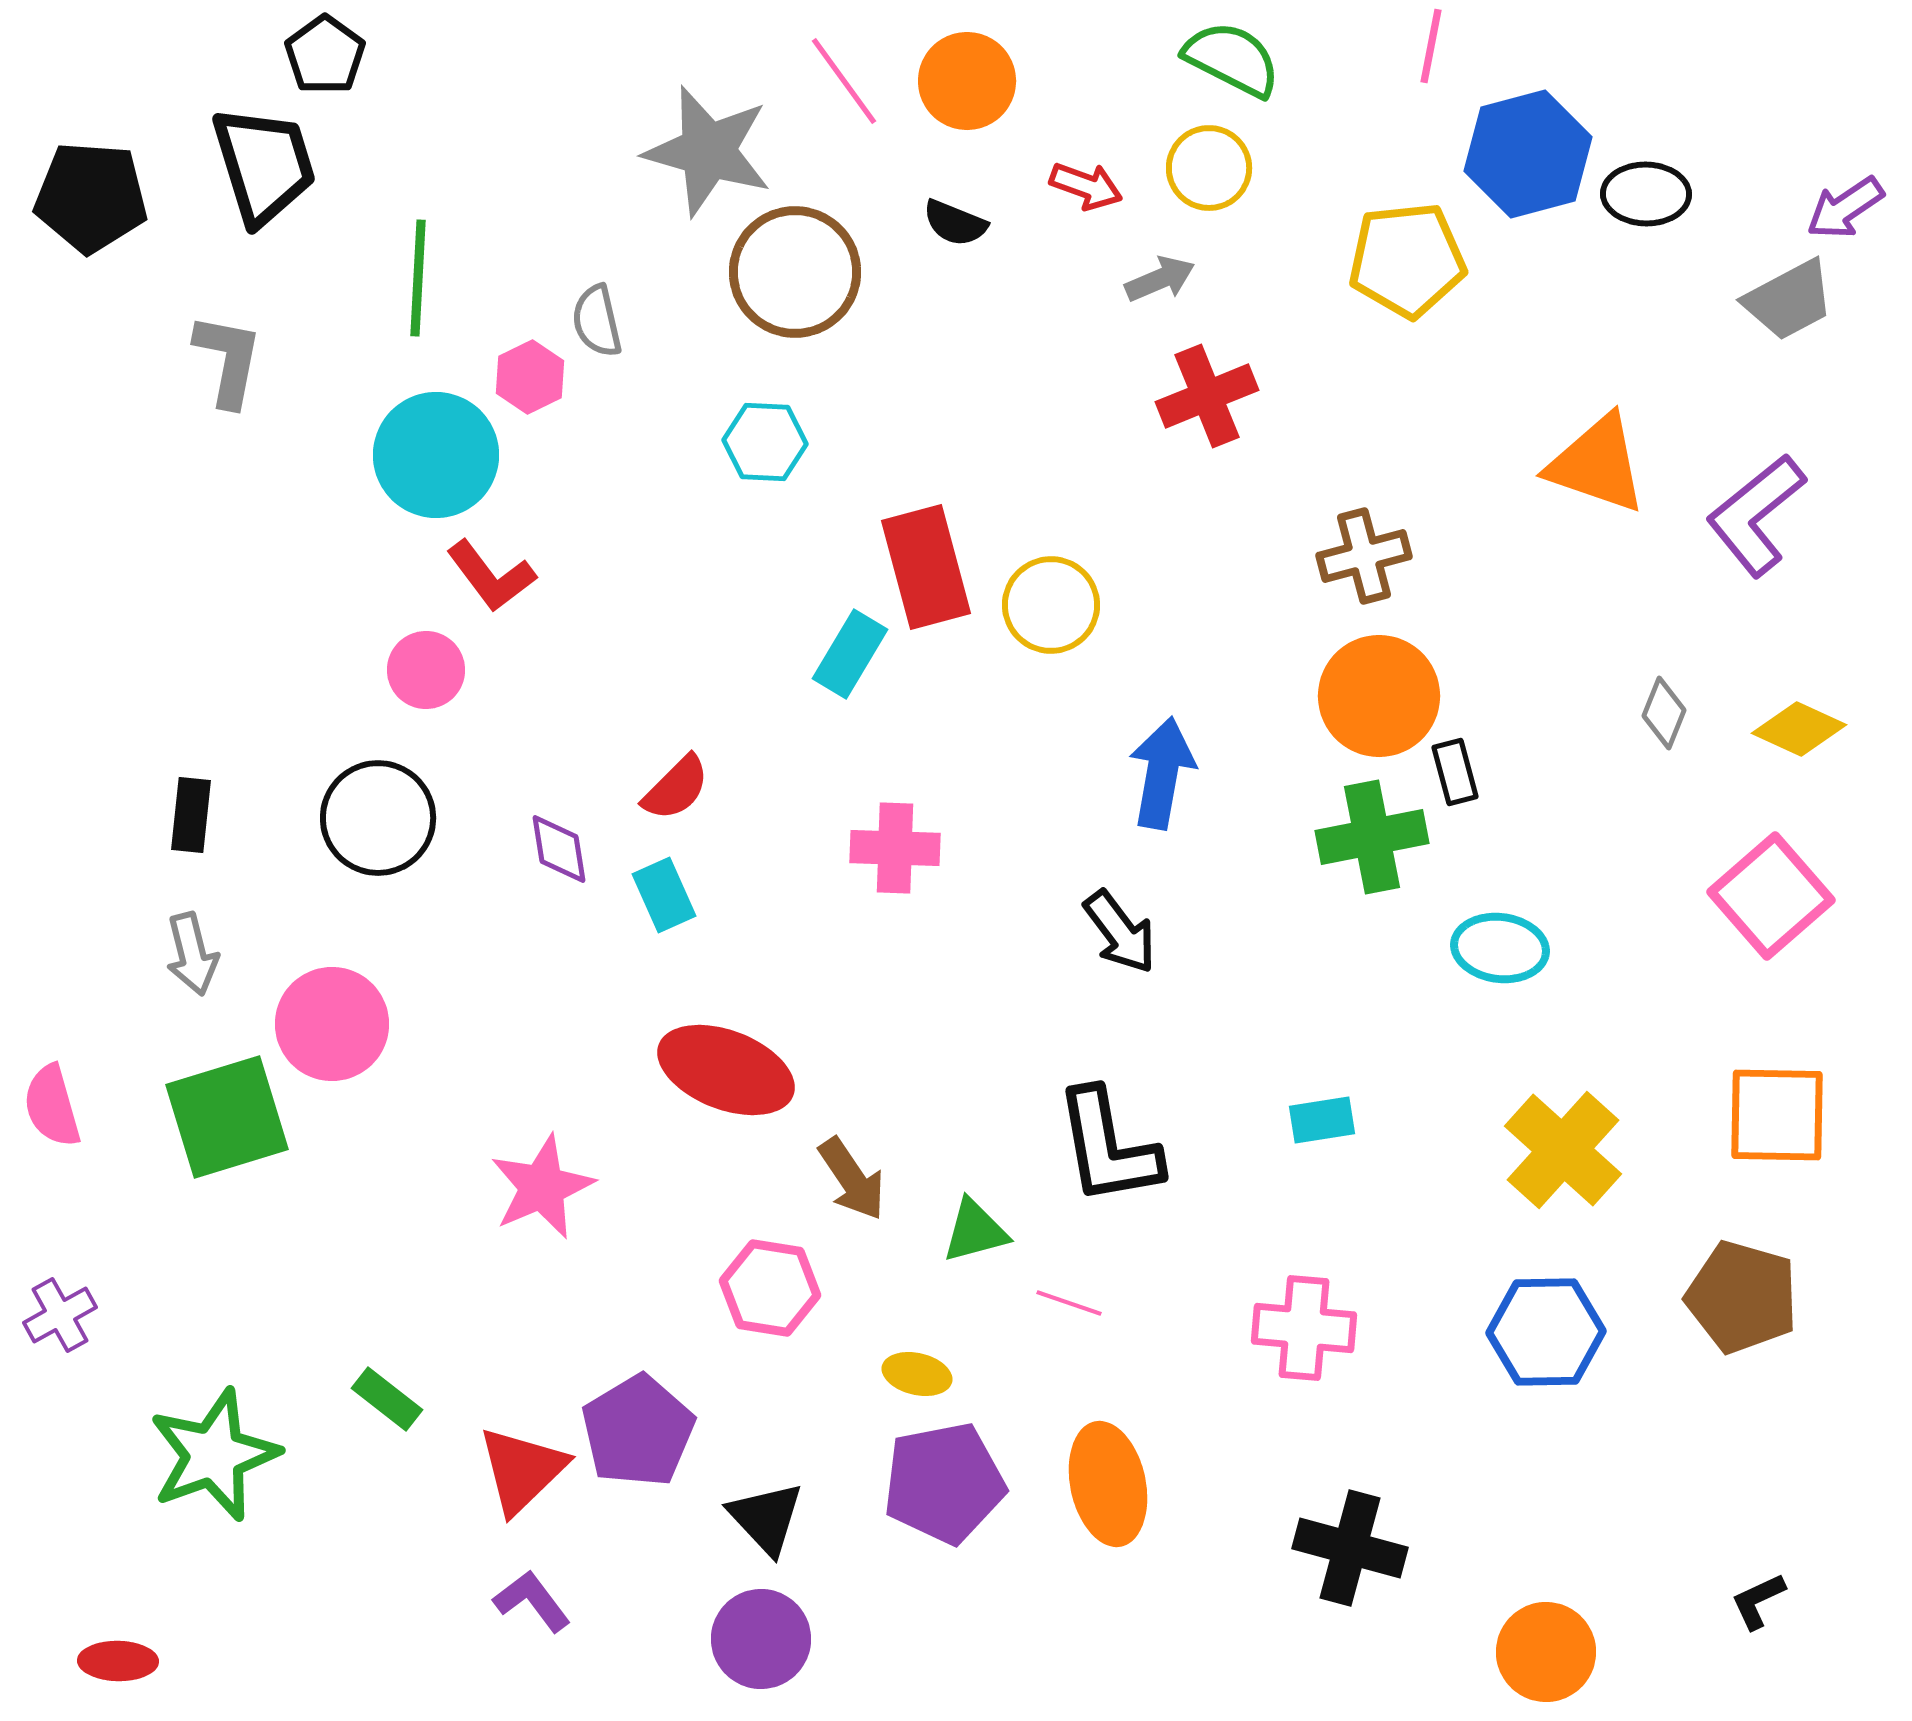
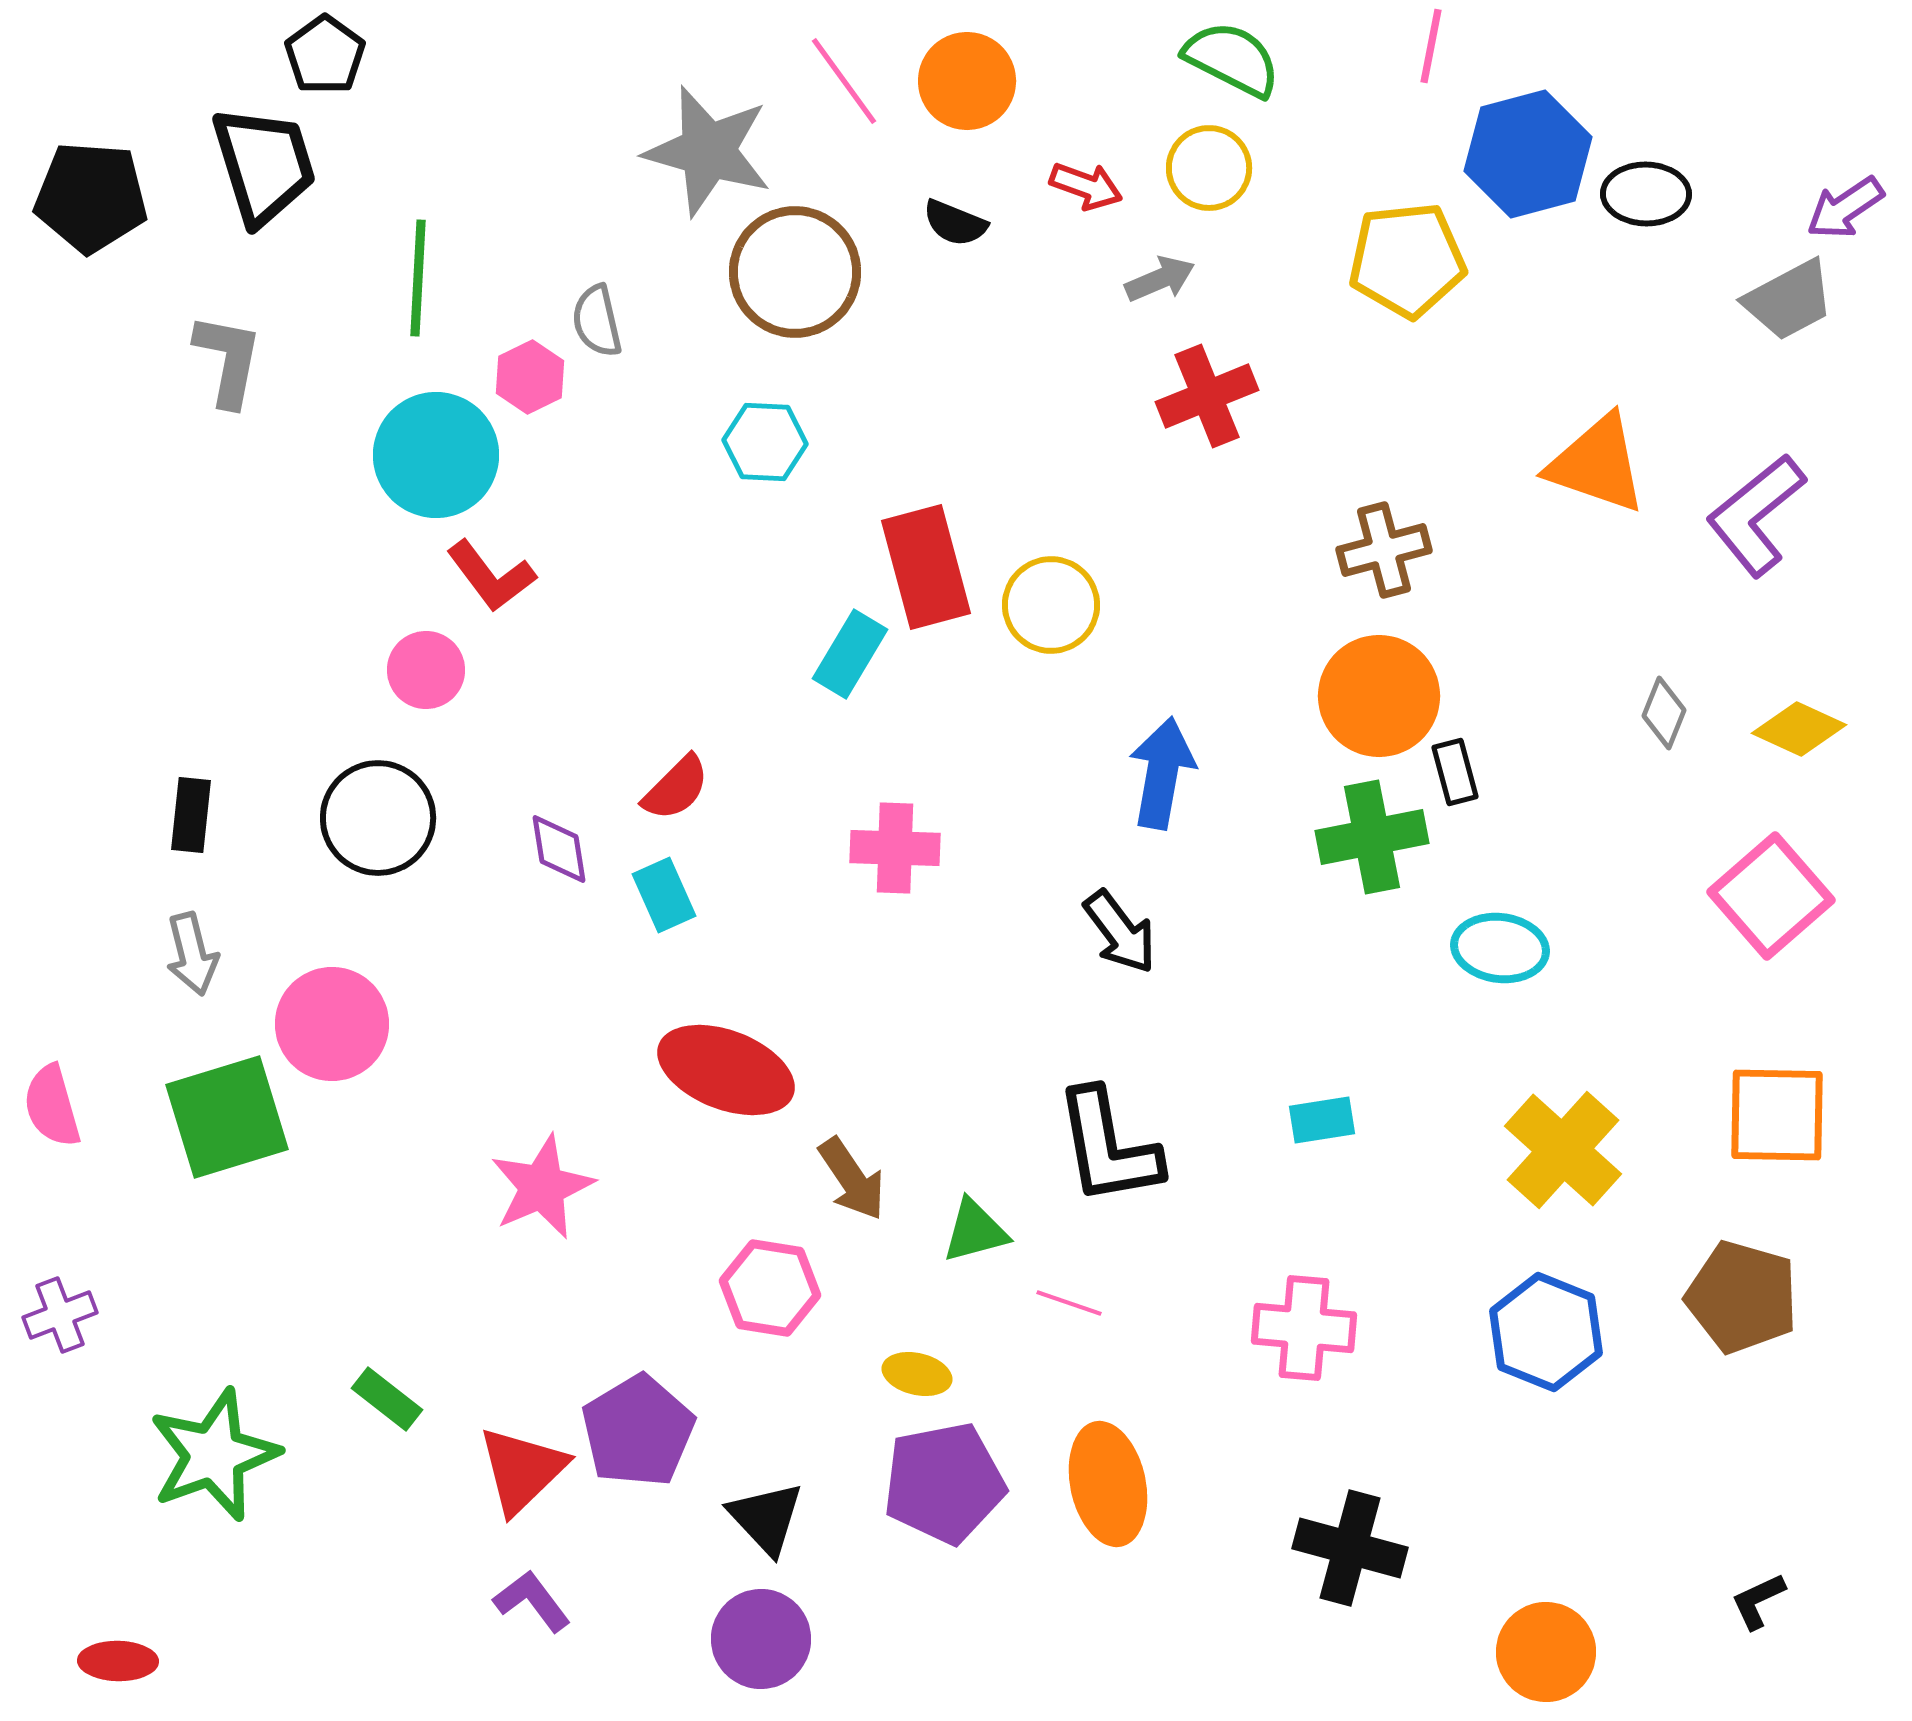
brown cross at (1364, 556): moved 20 px right, 6 px up
purple cross at (60, 1315): rotated 8 degrees clockwise
blue hexagon at (1546, 1332): rotated 23 degrees clockwise
